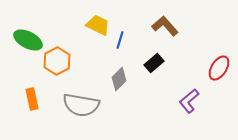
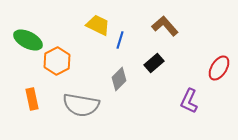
purple L-shape: rotated 25 degrees counterclockwise
